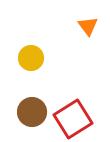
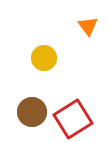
yellow circle: moved 13 px right
